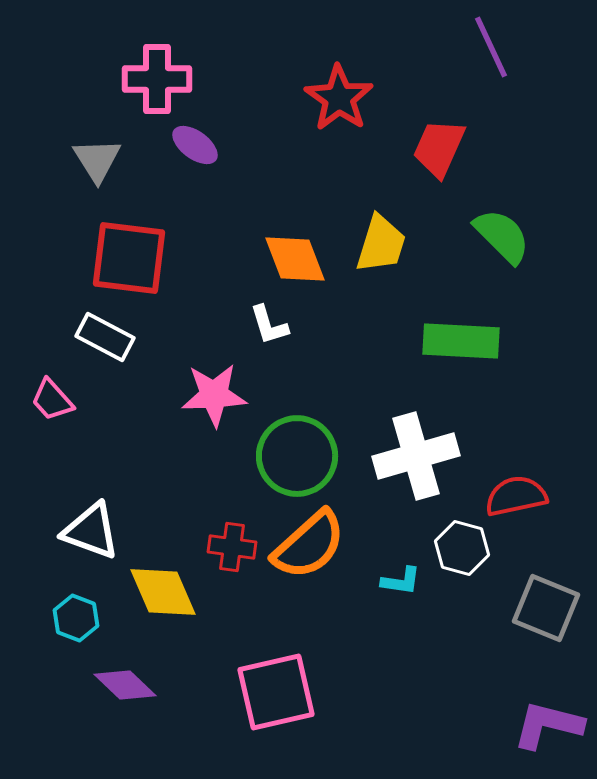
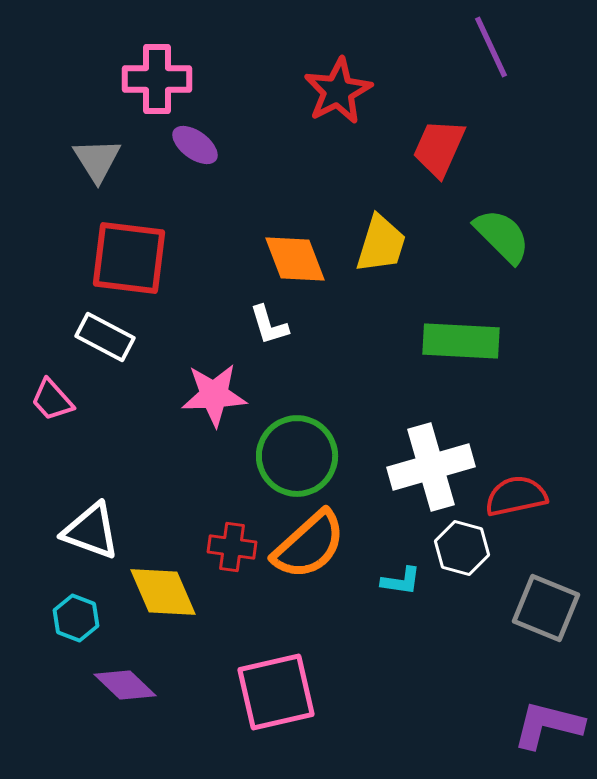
red star: moved 1 px left, 7 px up; rotated 10 degrees clockwise
white cross: moved 15 px right, 11 px down
